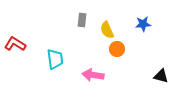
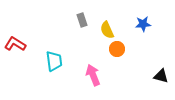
gray rectangle: rotated 24 degrees counterclockwise
cyan trapezoid: moved 1 px left, 2 px down
pink arrow: rotated 60 degrees clockwise
